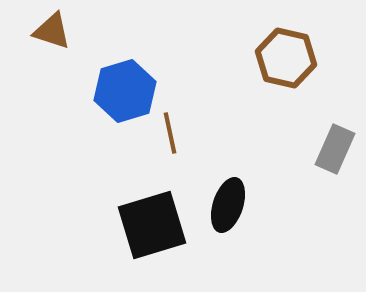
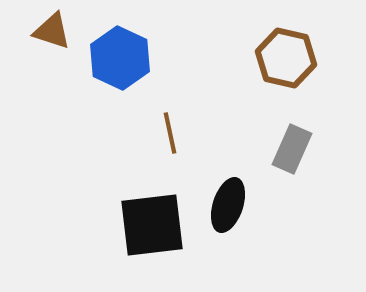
blue hexagon: moved 5 px left, 33 px up; rotated 18 degrees counterclockwise
gray rectangle: moved 43 px left
black square: rotated 10 degrees clockwise
